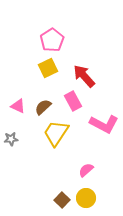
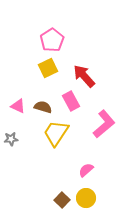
pink rectangle: moved 2 px left
brown semicircle: rotated 60 degrees clockwise
pink L-shape: rotated 68 degrees counterclockwise
